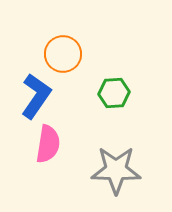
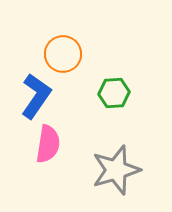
gray star: rotated 18 degrees counterclockwise
